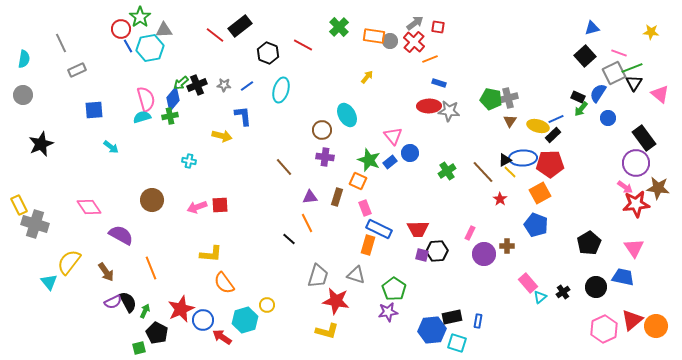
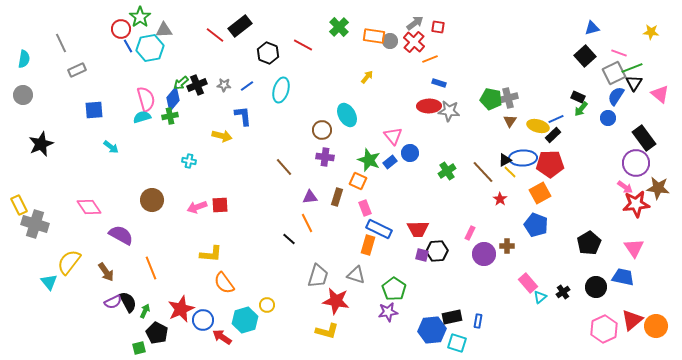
blue semicircle at (598, 93): moved 18 px right, 3 px down
